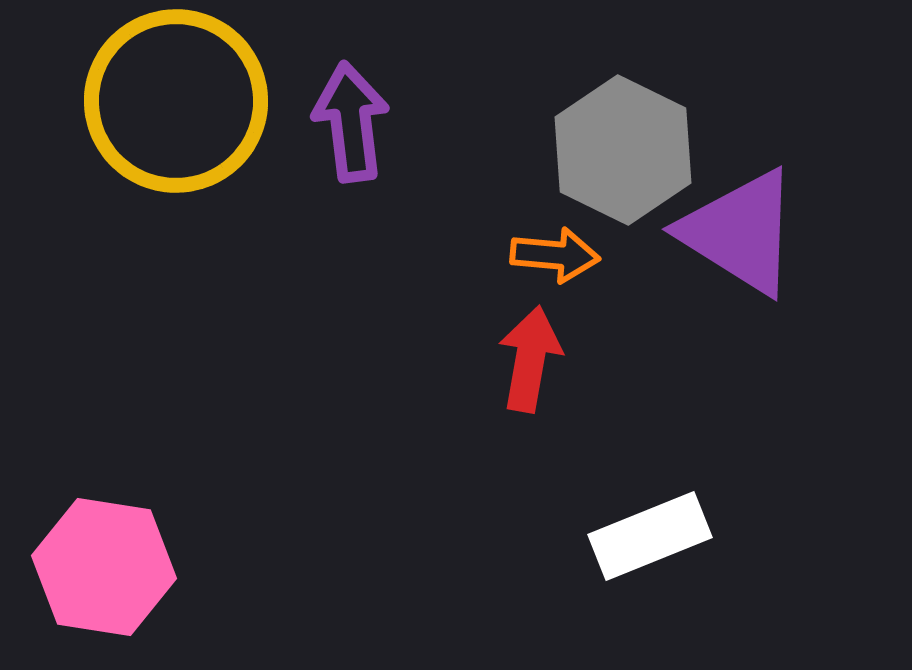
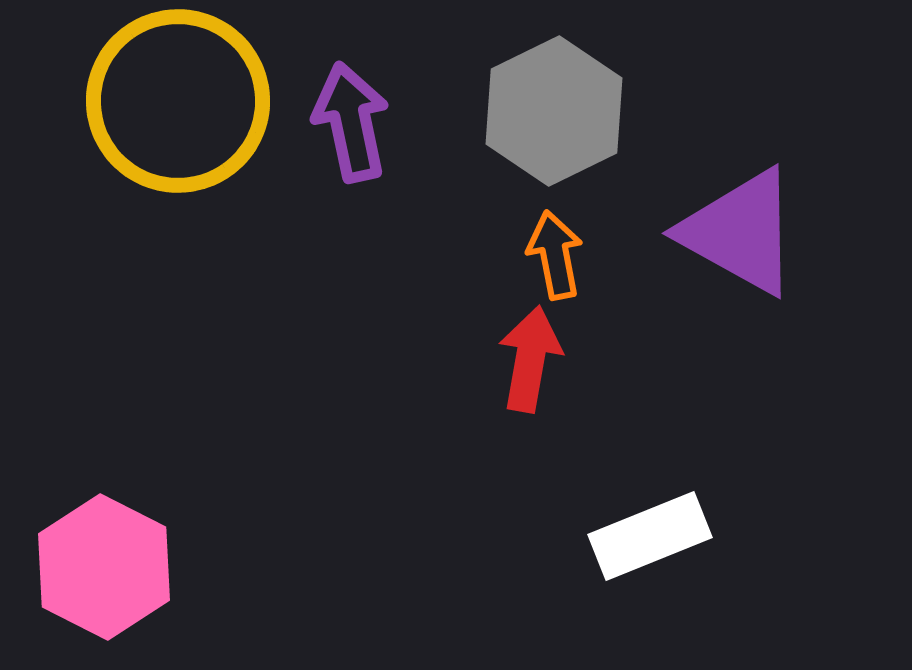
yellow circle: moved 2 px right
purple arrow: rotated 5 degrees counterclockwise
gray hexagon: moved 69 px left, 39 px up; rotated 8 degrees clockwise
purple triangle: rotated 3 degrees counterclockwise
orange arrow: rotated 106 degrees counterclockwise
pink hexagon: rotated 18 degrees clockwise
